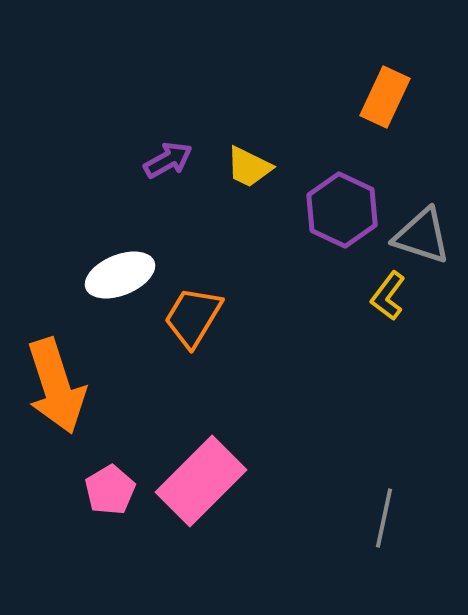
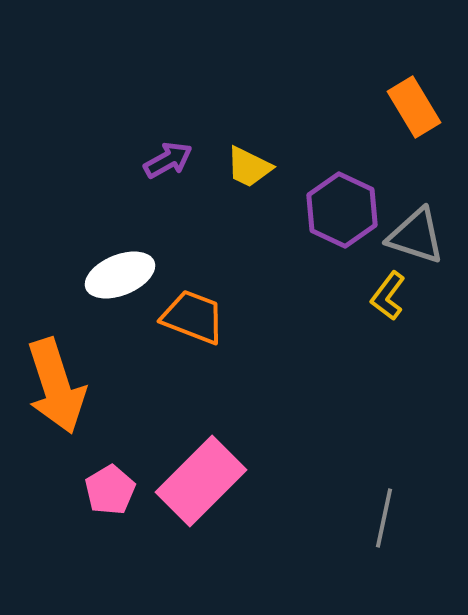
orange rectangle: moved 29 px right, 10 px down; rotated 56 degrees counterclockwise
gray triangle: moved 6 px left
orange trapezoid: rotated 80 degrees clockwise
